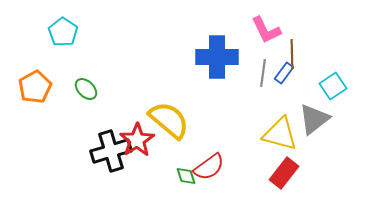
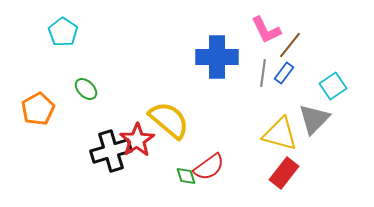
brown line: moved 2 px left, 9 px up; rotated 40 degrees clockwise
orange pentagon: moved 3 px right, 22 px down
gray triangle: rotated 8 degrees counterclockwise
